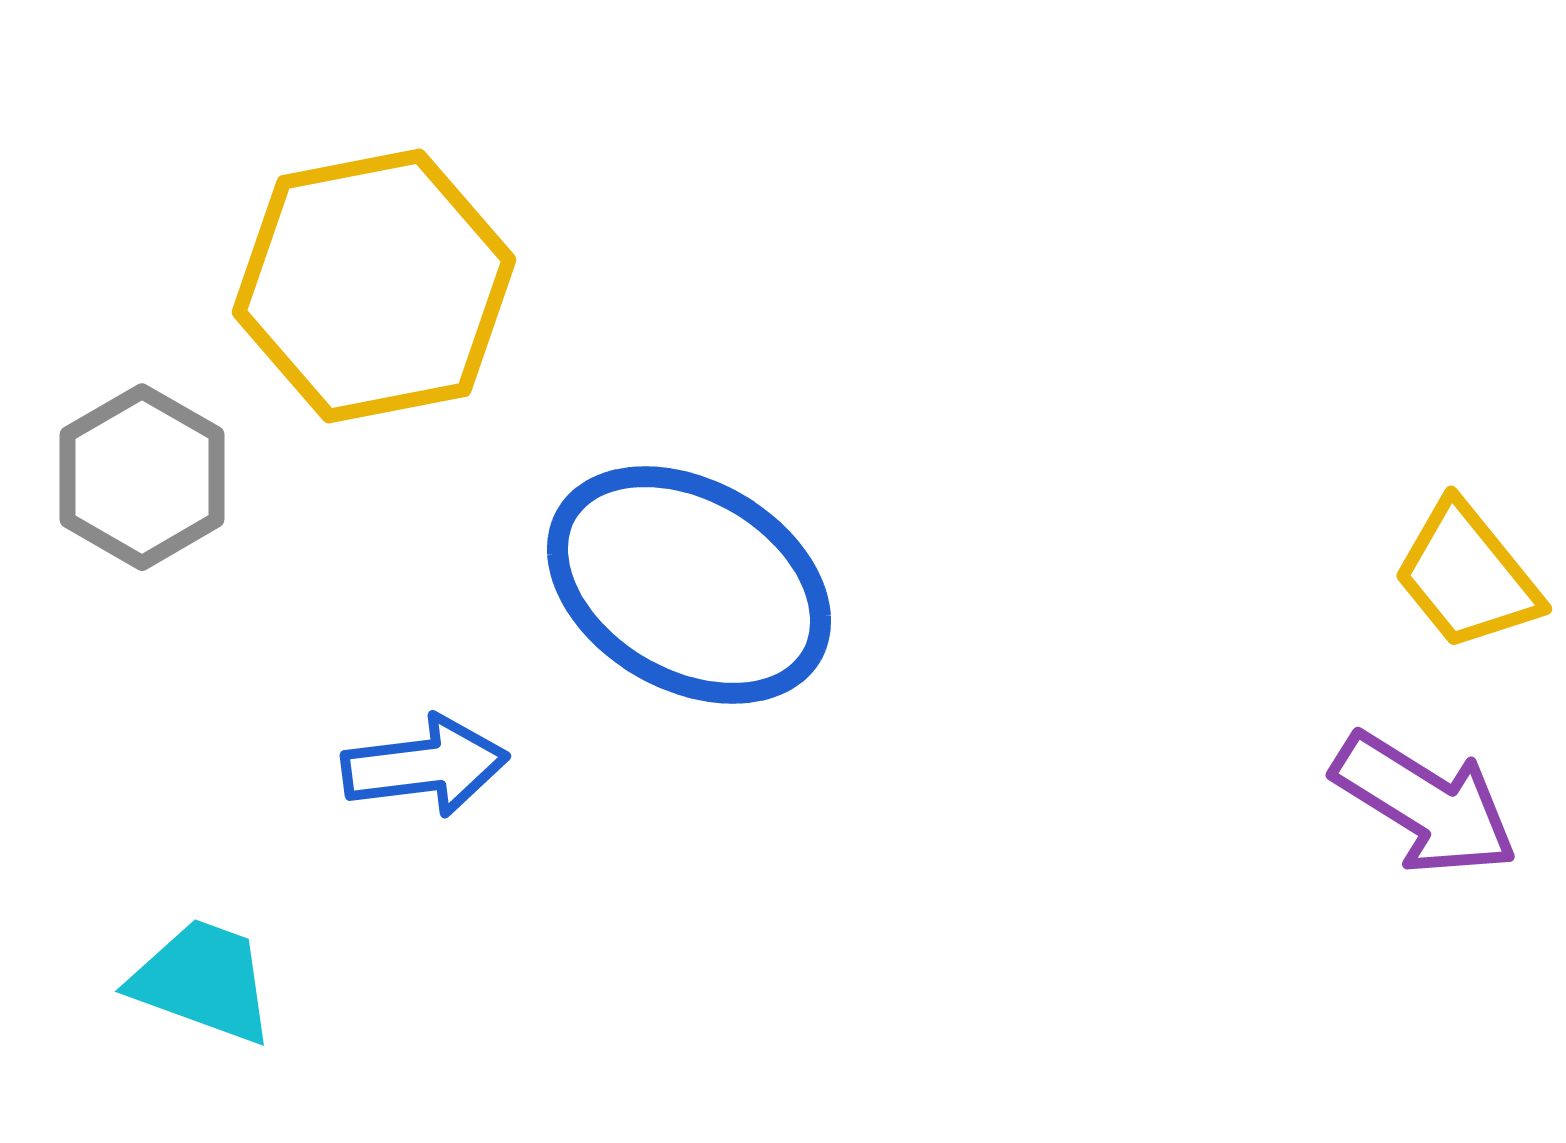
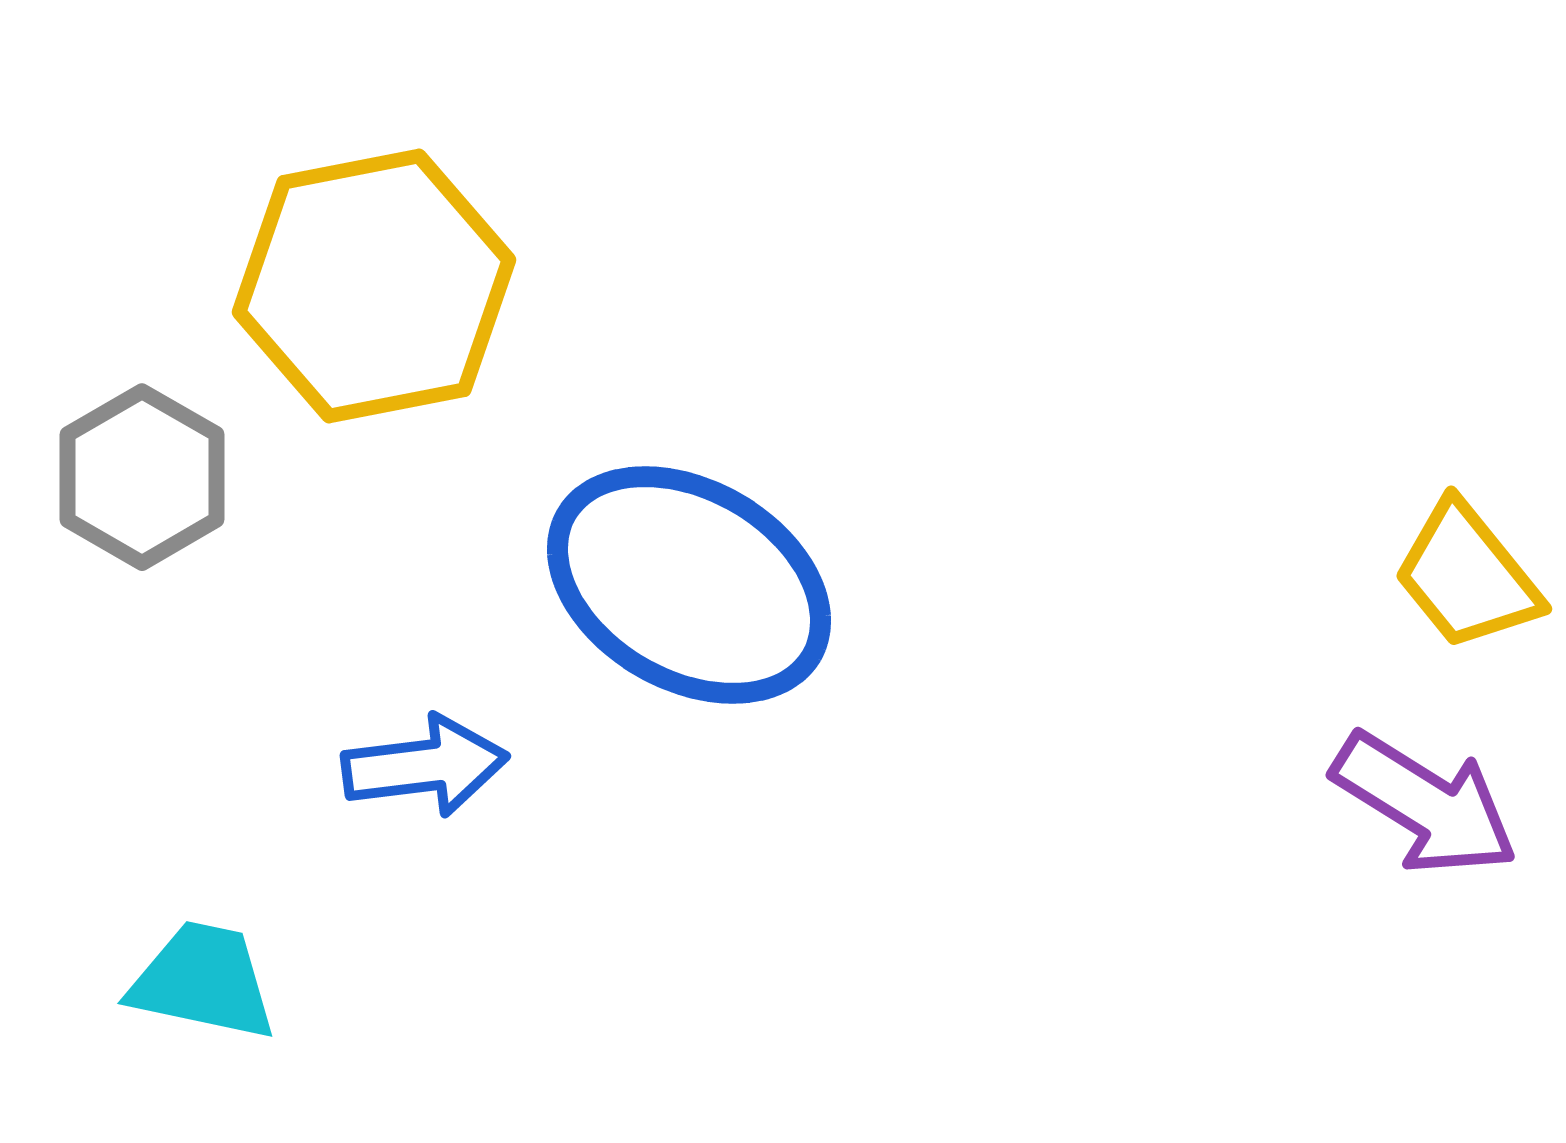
cyan trapezoid: rotated 8 degrees counterclockwise
